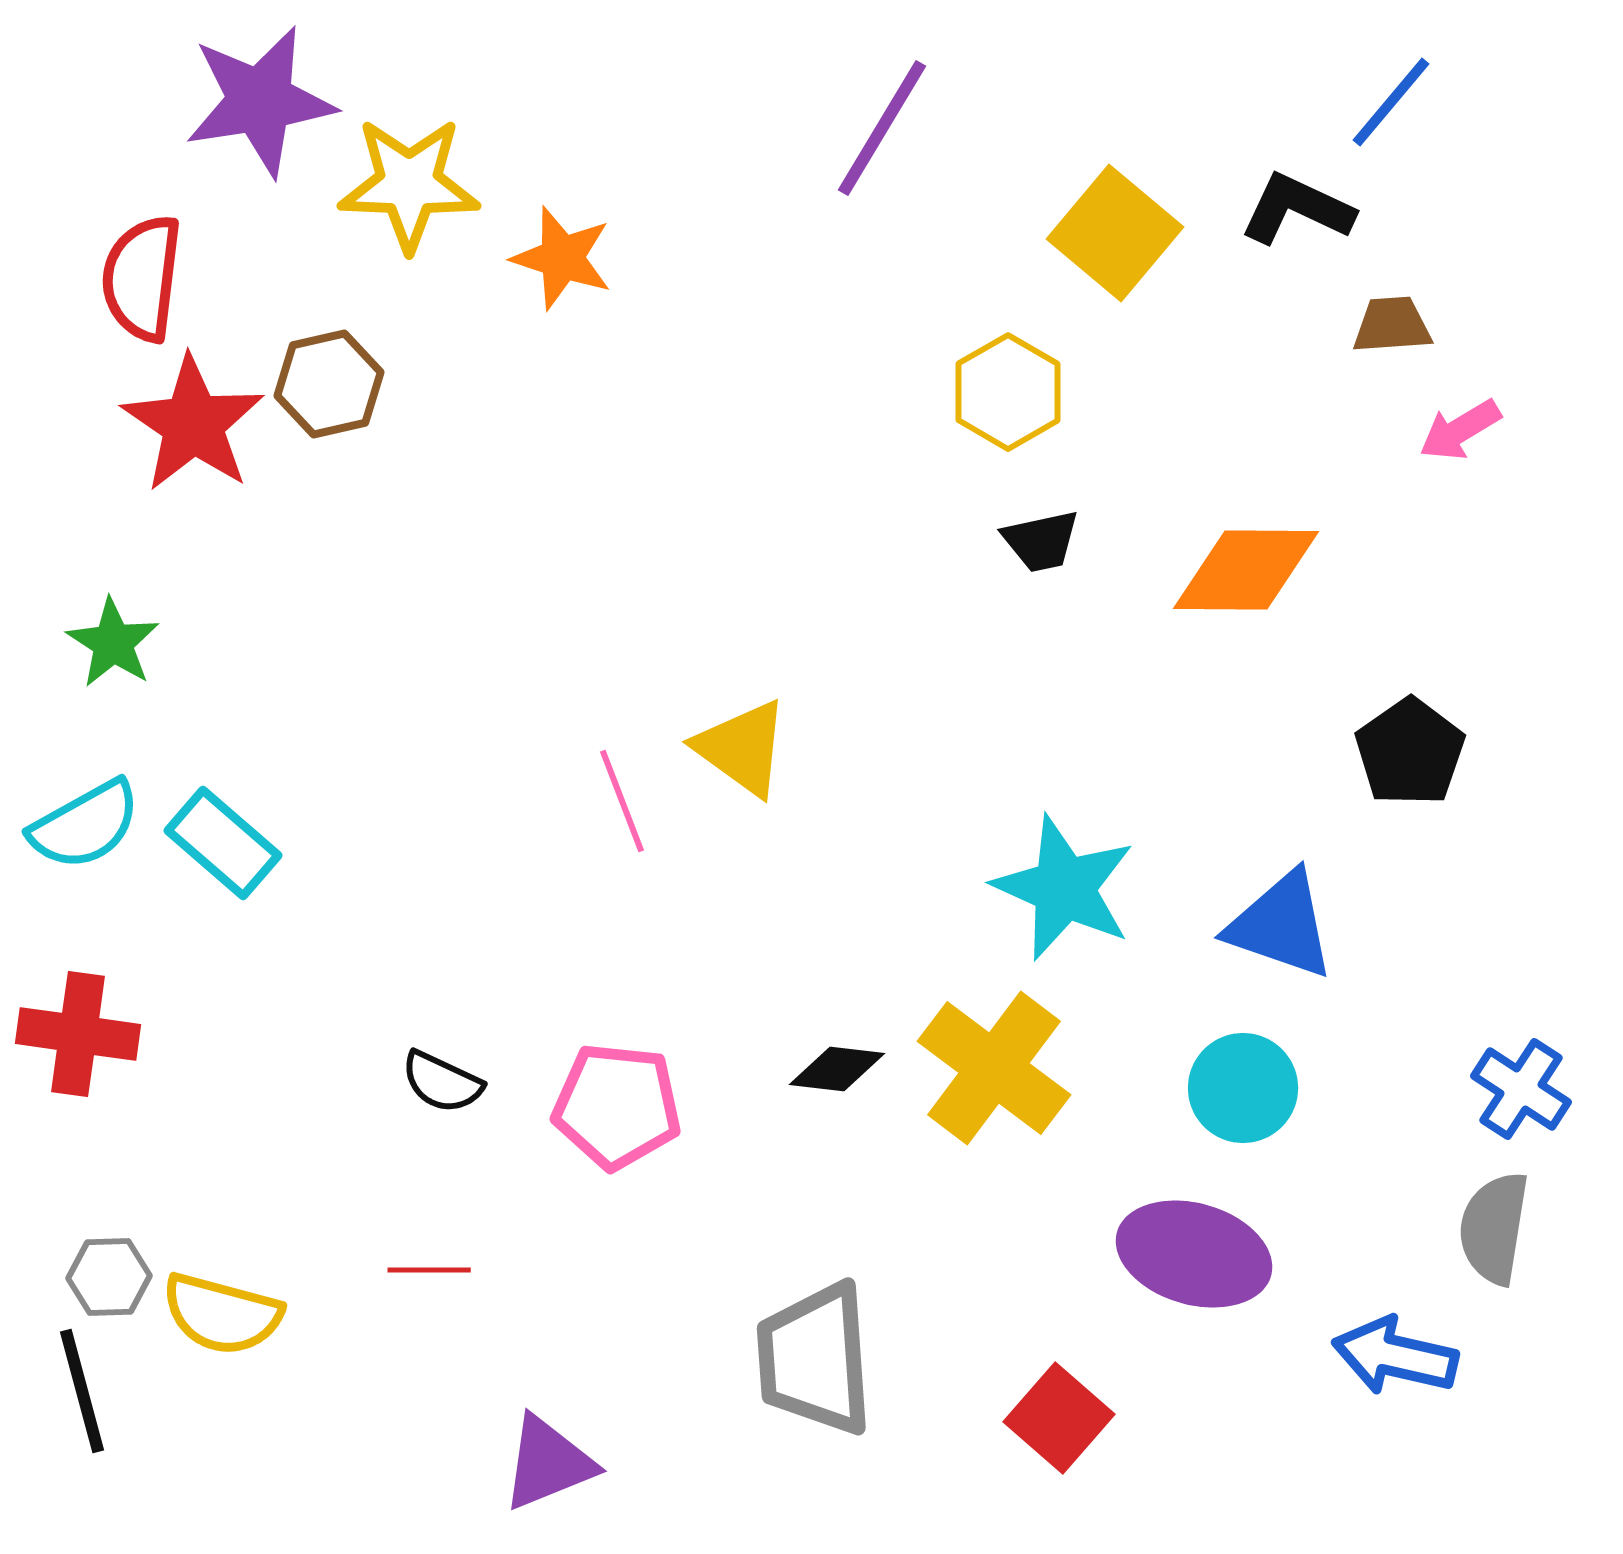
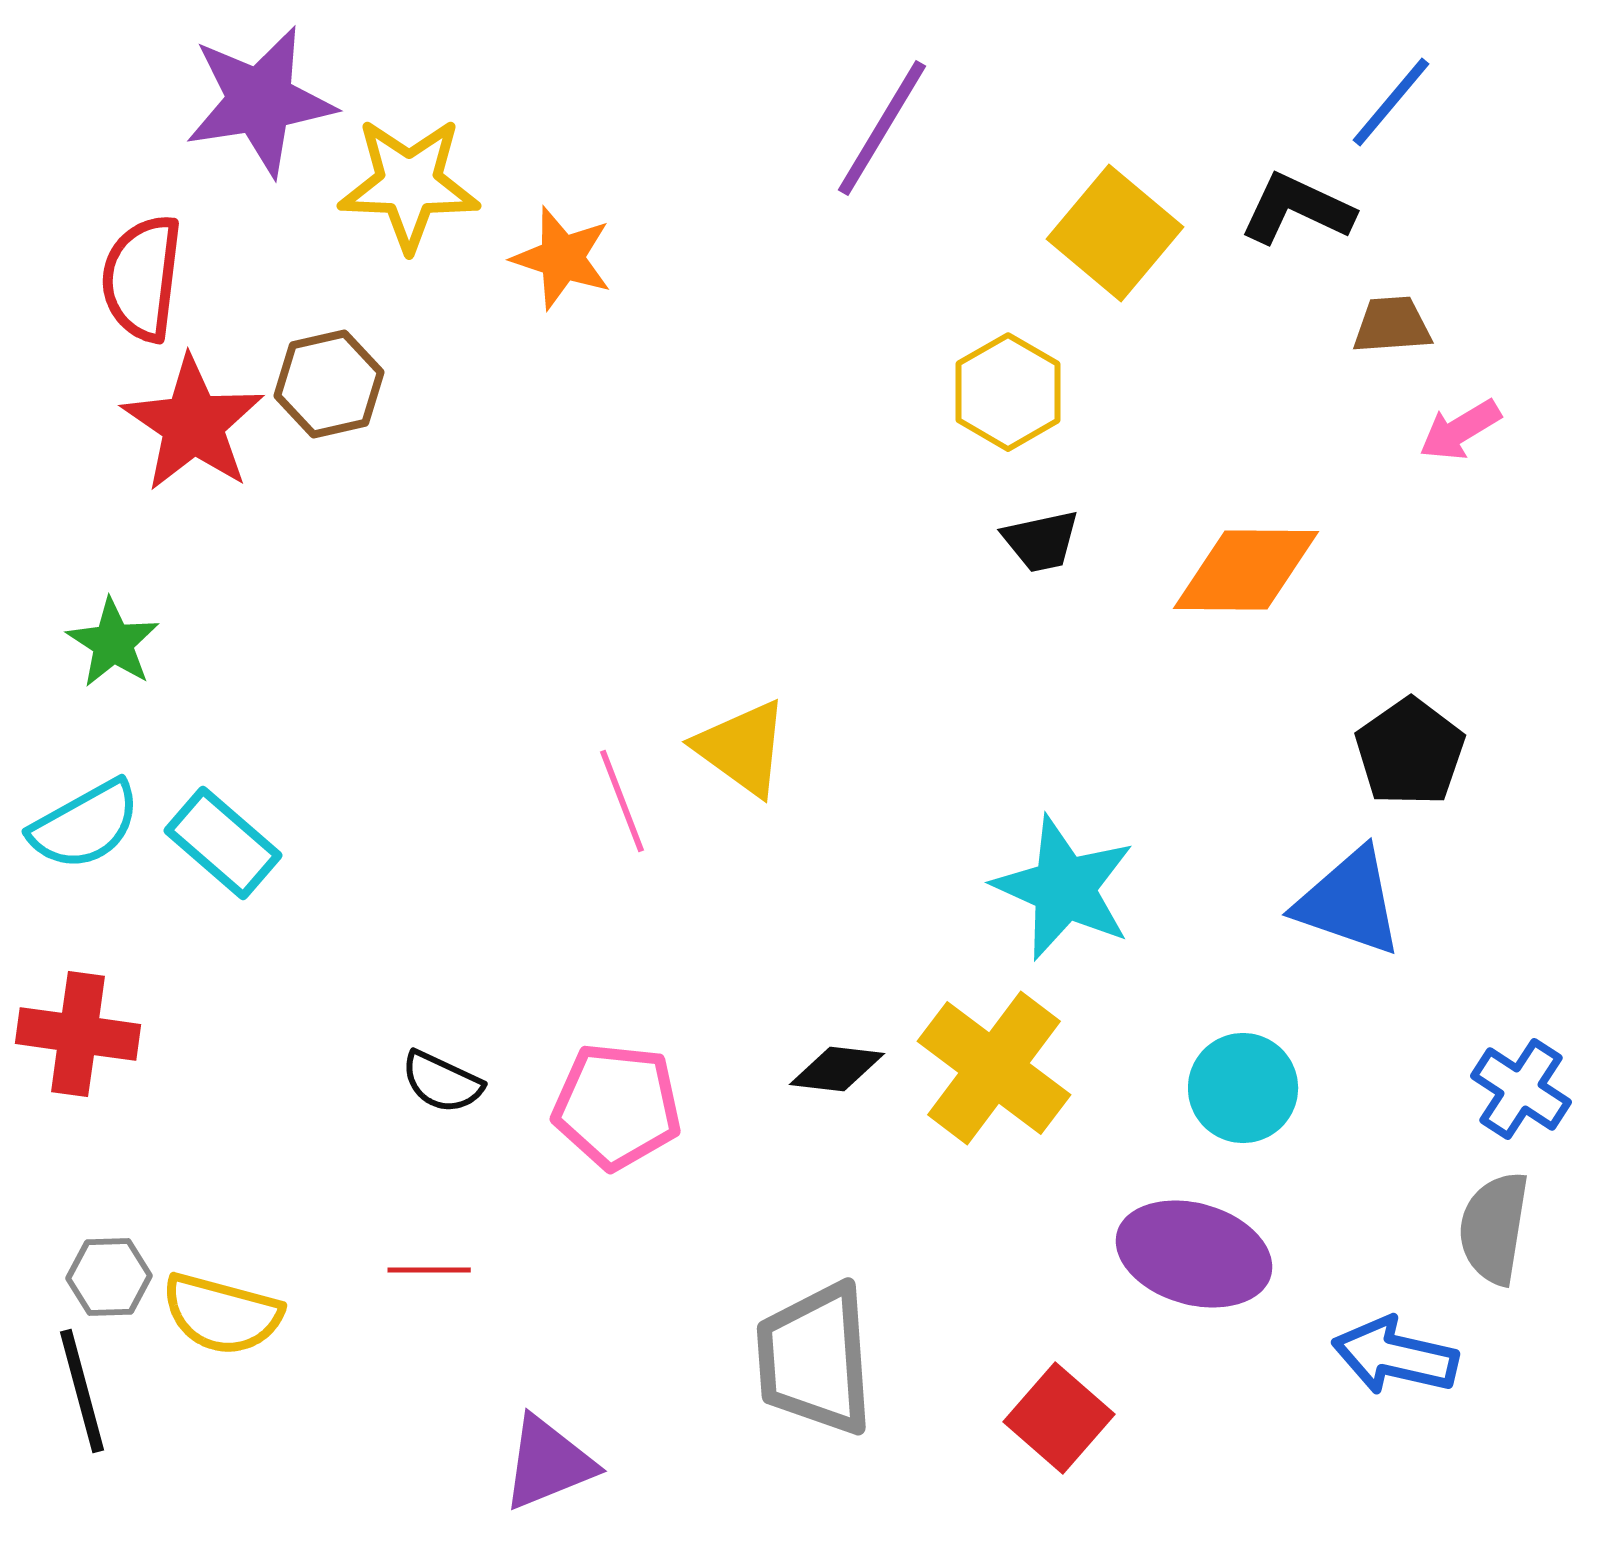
blue triangle: moved 68 px right, 23 px up
